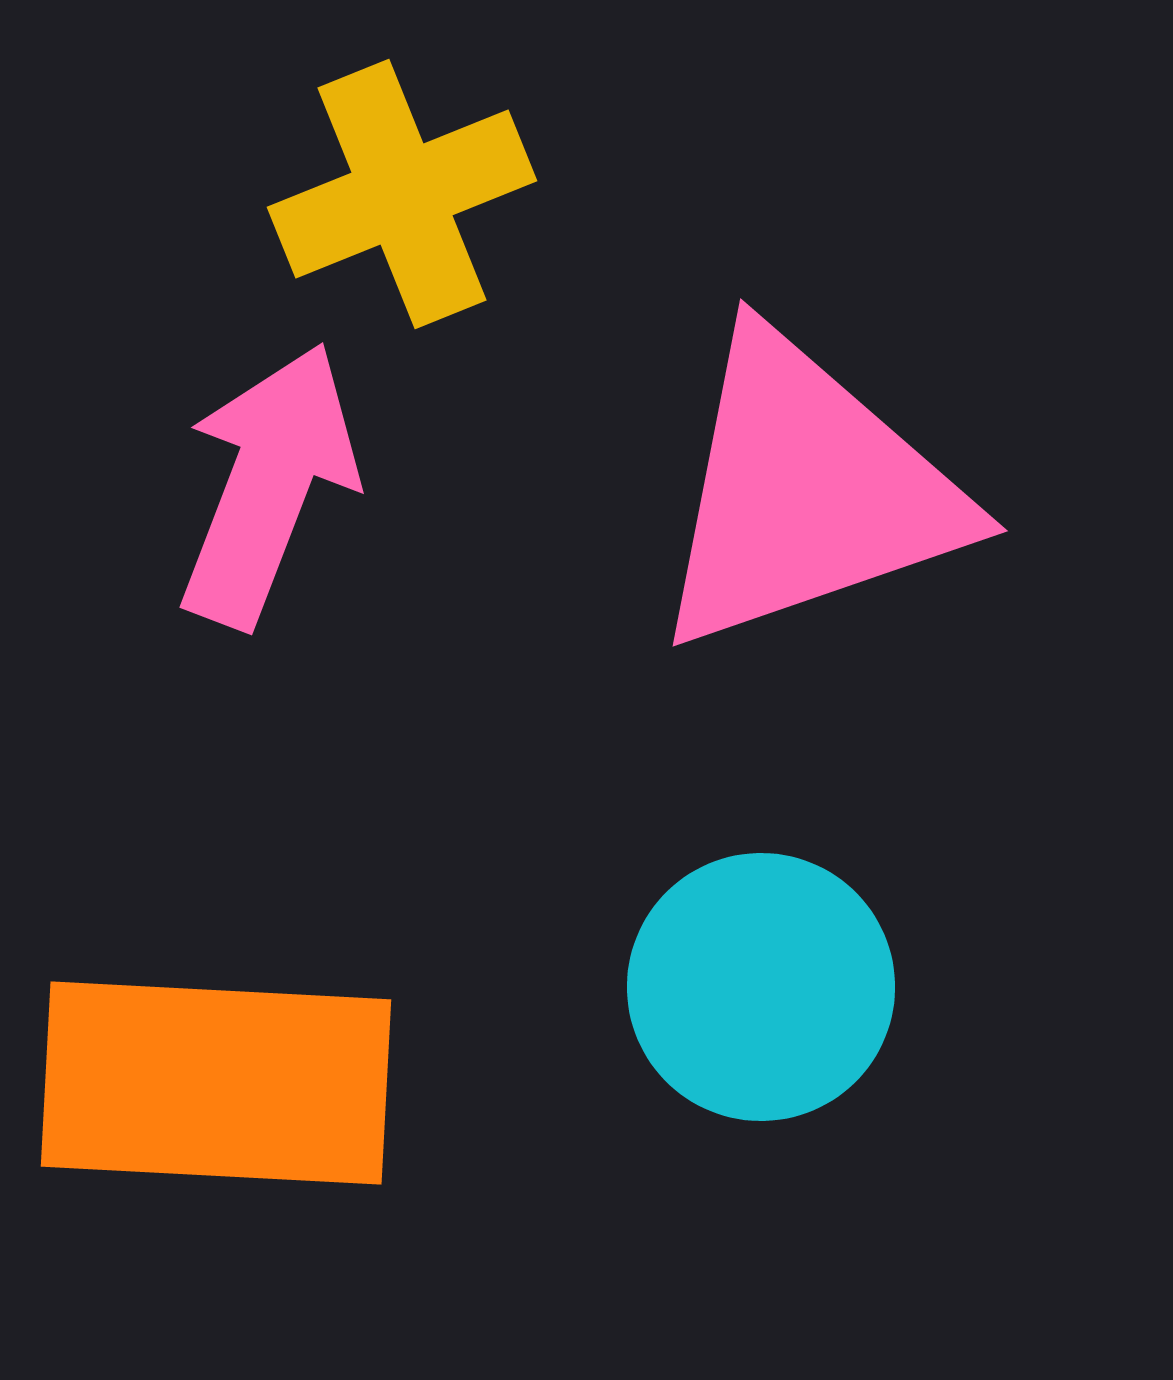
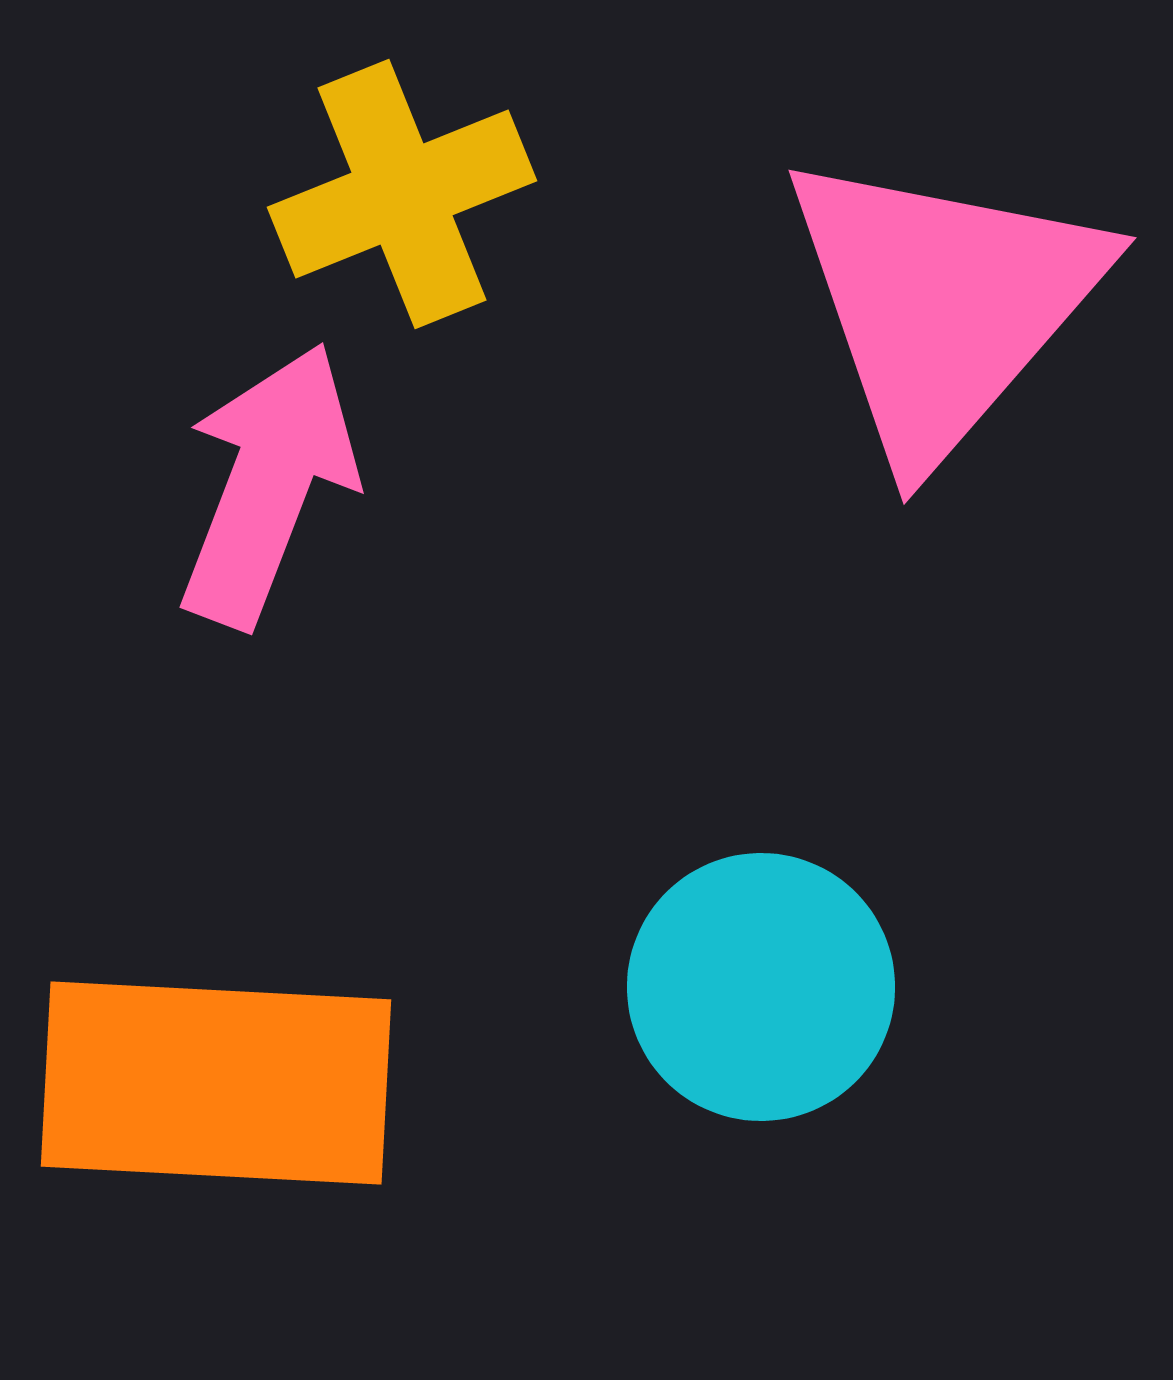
pink triangle: moved 136 px right, 188 px up; rotated 30 degrees counterclockwise
